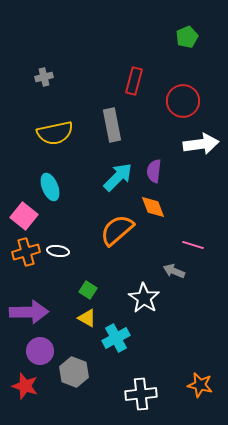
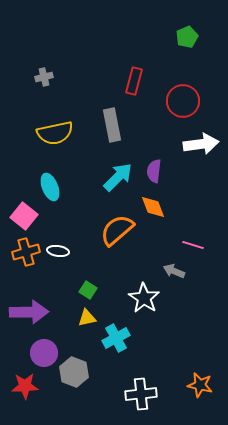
yellow triangle: rotated 42 degrees counterclockwise
purple circle: moved 4 px right, 2 px down
red star: rotated 20 degrees counterclockwise
